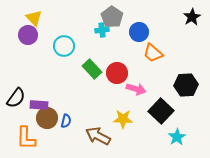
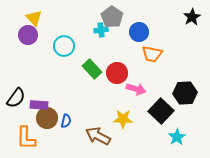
cyan cross: moved 1 px left
orange trapezoid: moved 1 px left, 1 px down; rotated 30 degrees counterclockwise
black hexagon: moved 1 px left, 8 px down
